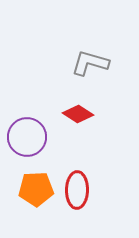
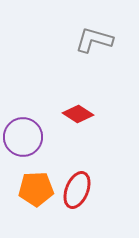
gray L-shape: moved 4 px right, 23 px up
purple circle: moved 4 px left
red ellipse: rotated 21 degrees clockwise
